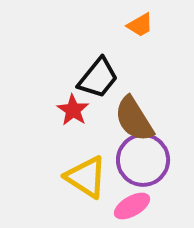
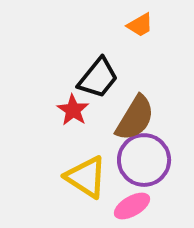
brown semicircle: moved 1 px right, 1 px up; rotated 117 degrees counterclockwise
purple circle: moved 1 px right
